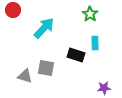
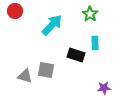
red circle: moved 2 px right, 1 px down
cyan arrow: moved 8 px right, 3 px up
gray square: moved 2 px down
